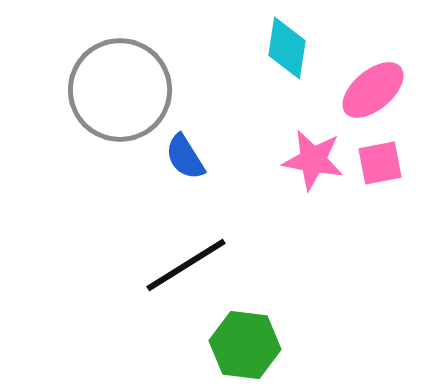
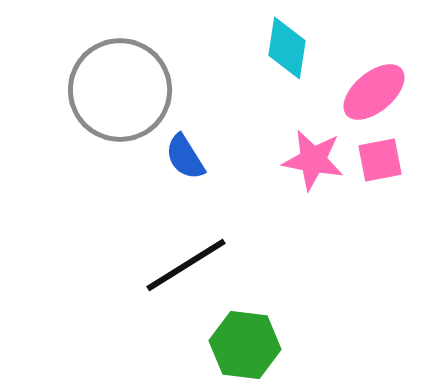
pink ellipse: moved 1 px right, 2 px down
pink square: moved 3 px up
